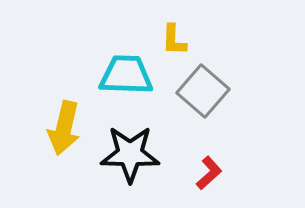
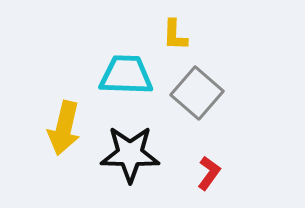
yellow L-shape: moved 1 px right, 5 px up
gray square: moved 6 px left, 2 px down
red L-shape: rotated 12 degrees counterclockwise
